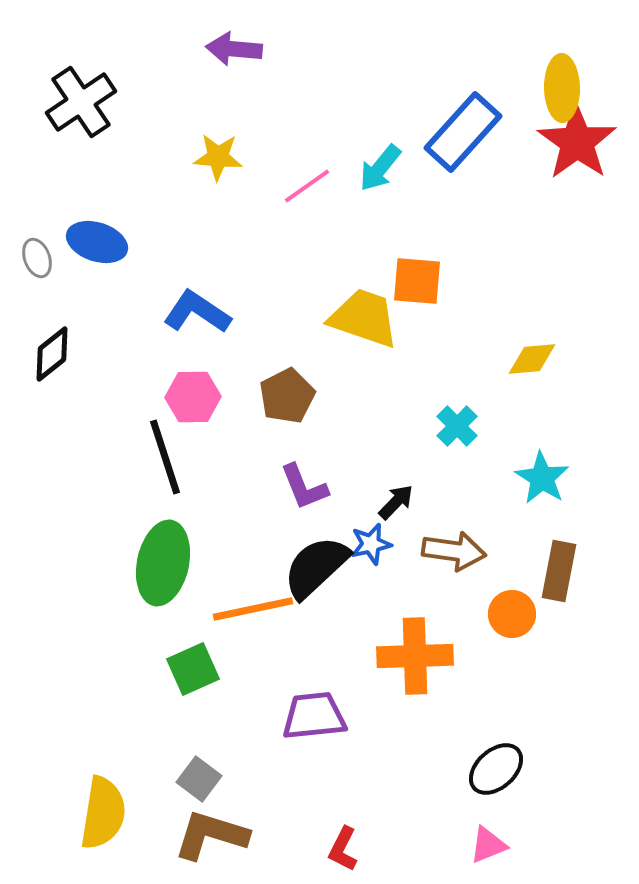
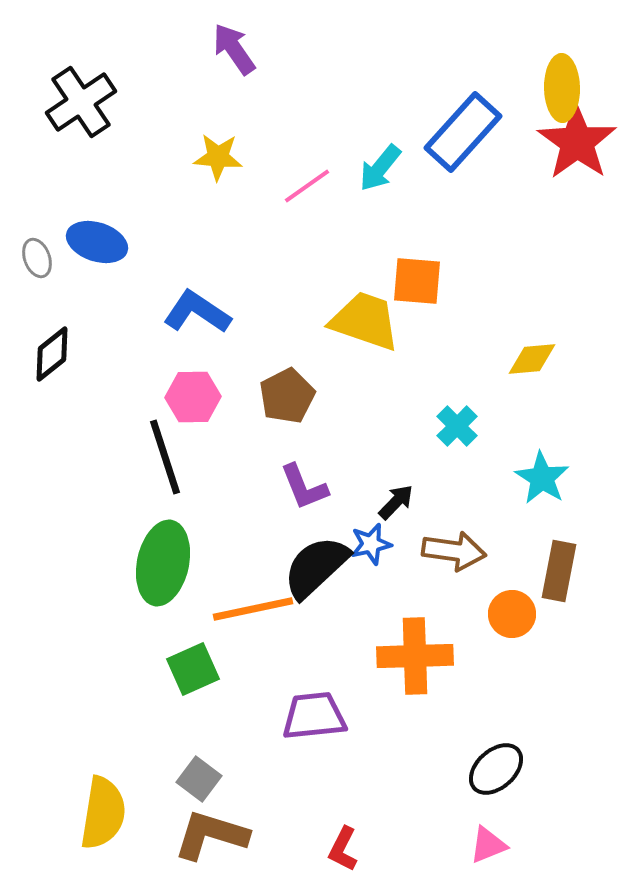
purple arrow: rotated 50 degrees clockwise
yellow trapezoid: moved 1 px right, 3 px down
